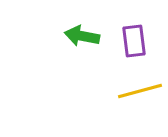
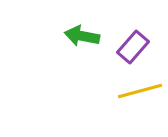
purple rectangle: moved 1 px left, 6 px down; rotated 48 degrees clockwise
